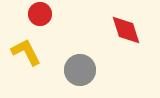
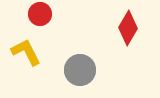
red diamond: moved 2 px right, 2 px up; rotated 48 degrees clockwise
